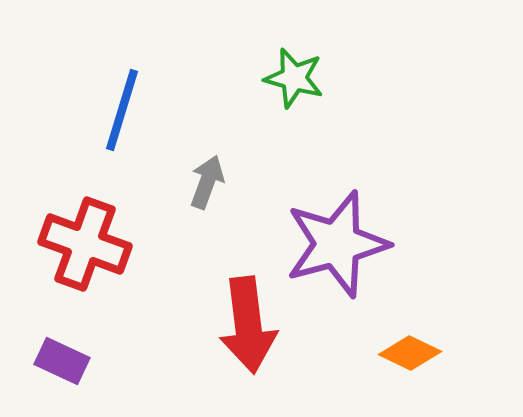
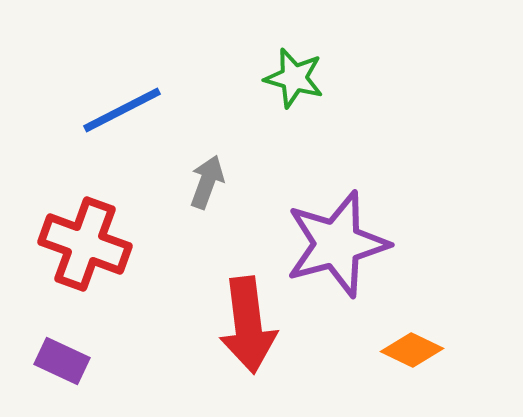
blue line: rotated 46 degrees clockwise
orange diamond: moved 2 px right, 3 px up
